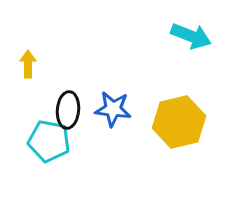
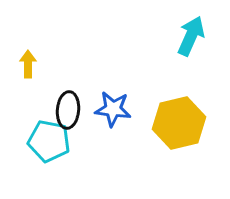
cyan arrow: rotated 87 degrees counterclockwise
yellow hexagon: moved 1 px down
